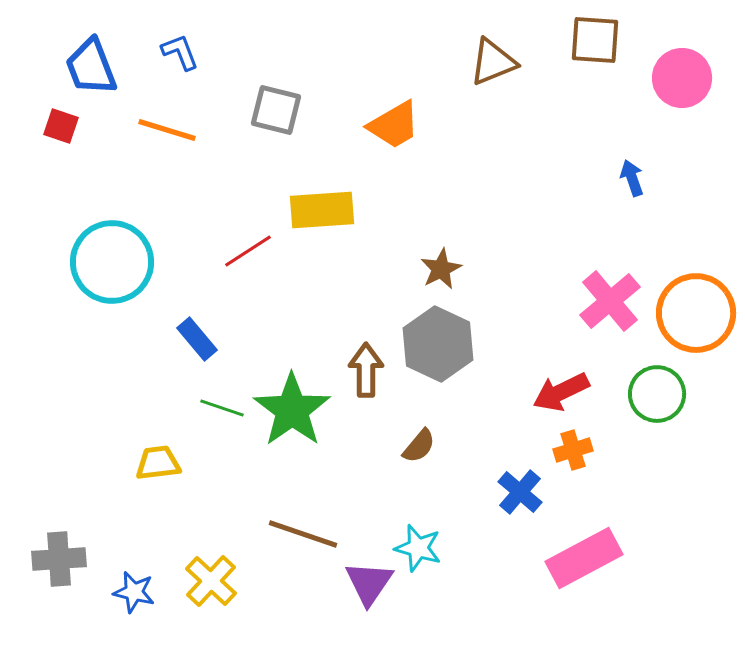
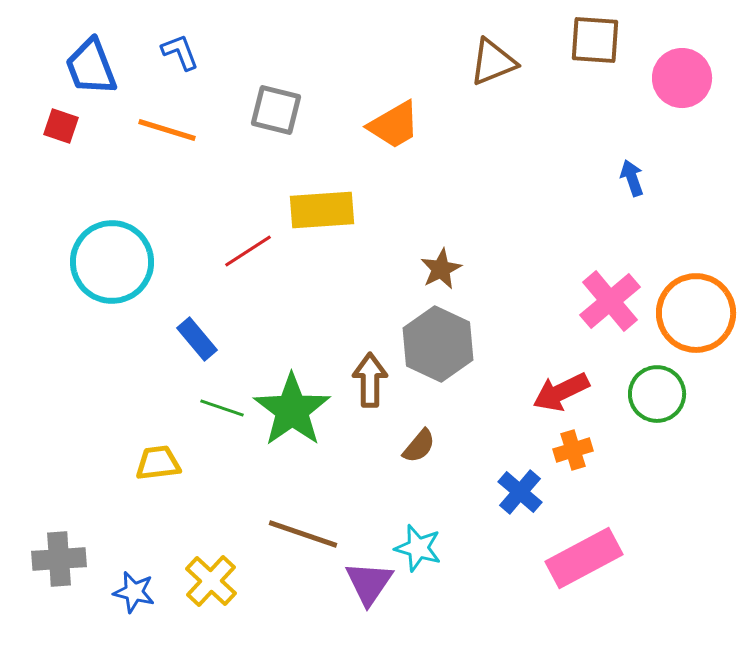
brown arrow: moved 4 px right, 10 px down
